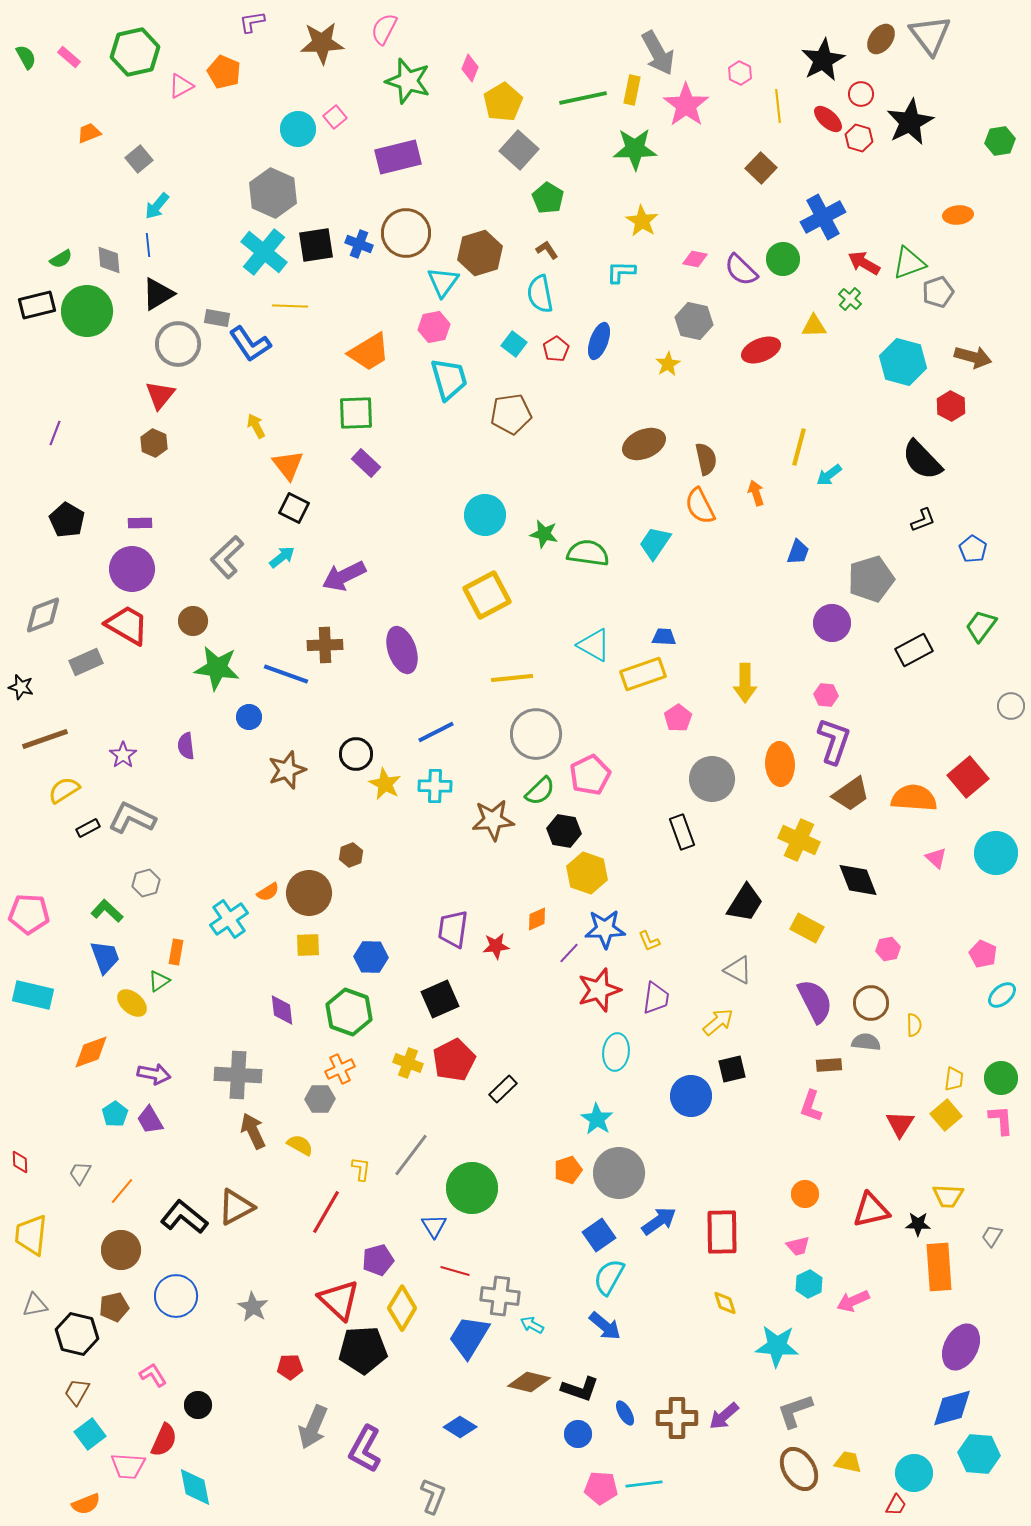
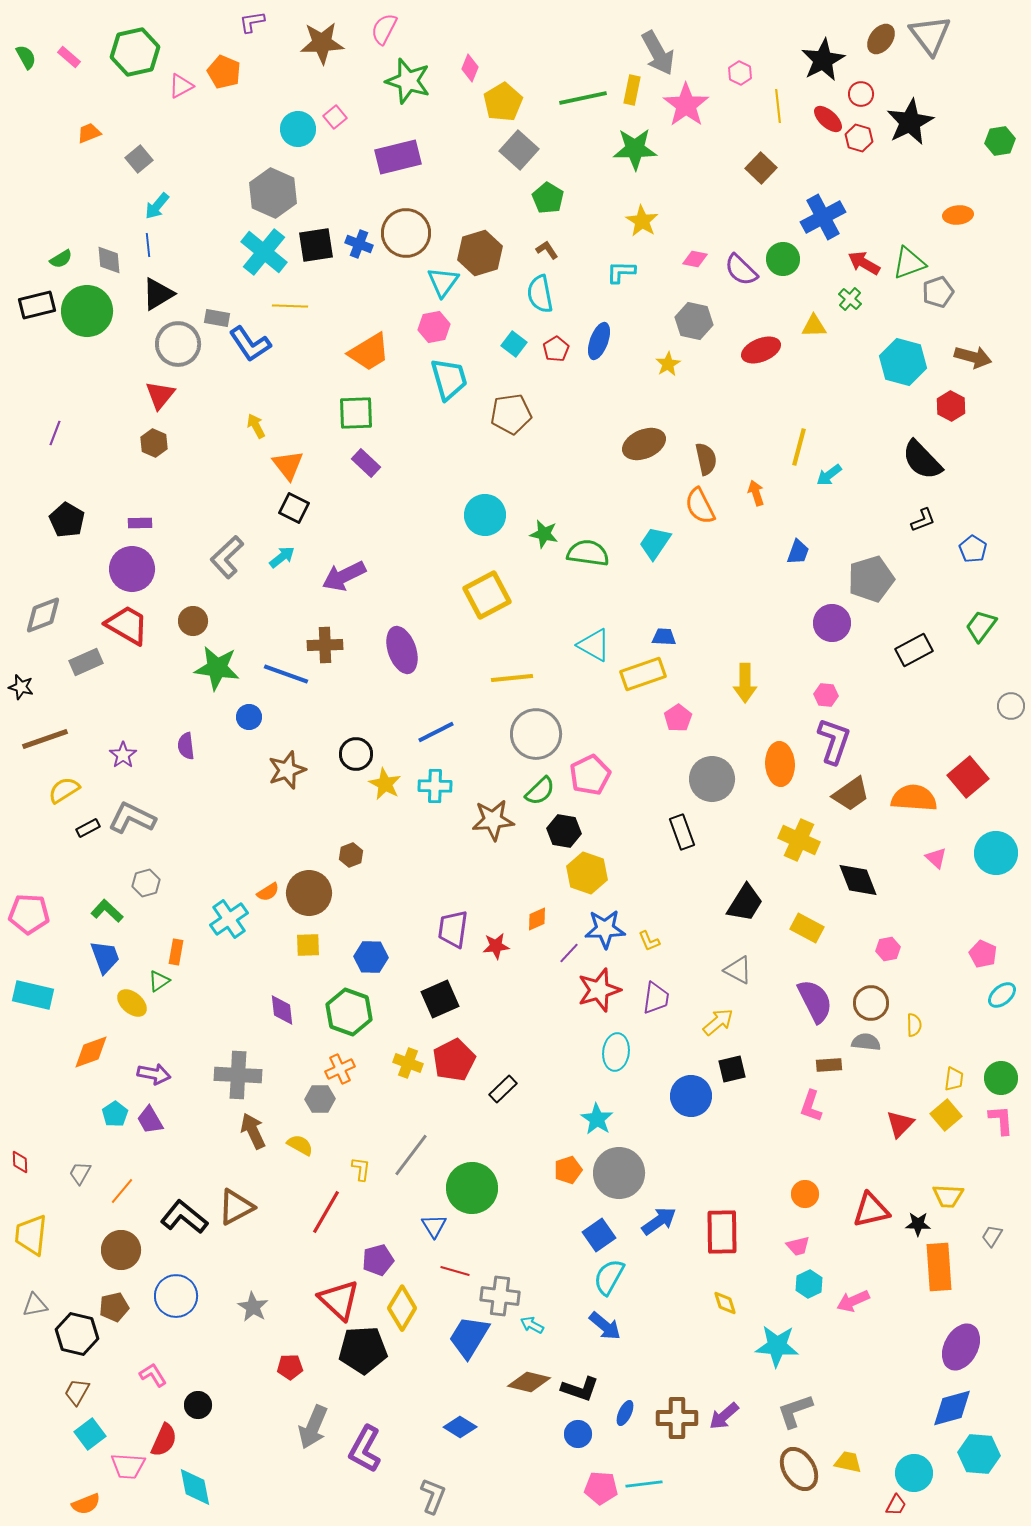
red triangle at (900, 1124): rotated 12 degrees clockwise
blue ellipse at (625, 1413): rotated 55 degrees clockwise
